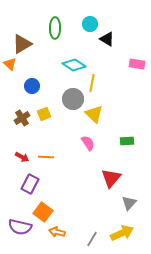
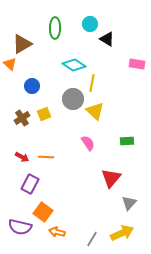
yellow triangle: moved 1 px right, 3 px up
